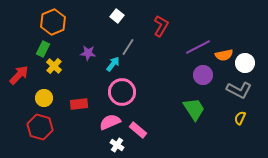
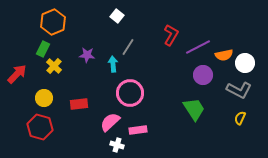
red L-shape: moved 10 px right, 9 px down
purple star: moved 1 px left, 2 px down
cyan arrow: rotated 42 degrees counterclockwise
red arrow: moved 2 px left, 1 px up
pink circle: moved 8 px right, 1 px down
pink semicircle: rotated 20 degrees counterclockwise
pink rectangle: rotated 48 degrees counterclockwise
white cross: rotated 16 degrees counterclockwise
